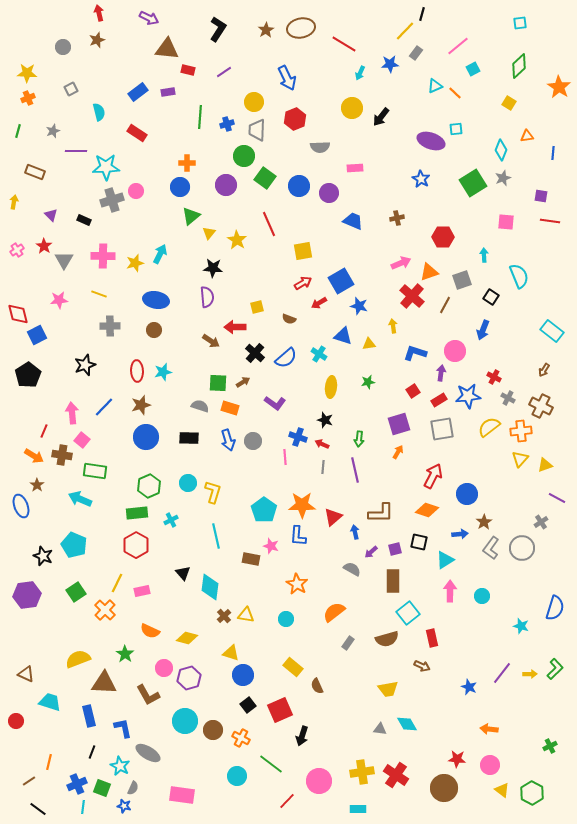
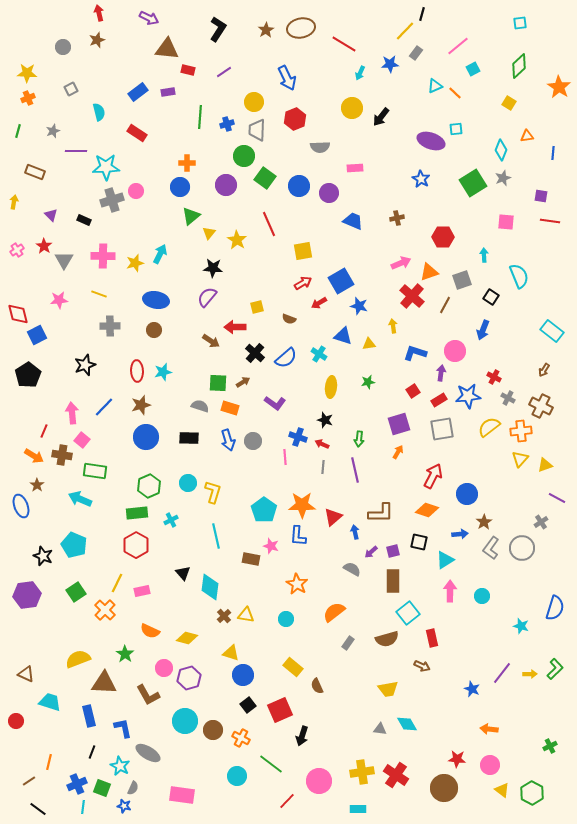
purple semicircle at (207, 297): rotated 135 degrees counterclockwise
purple square at (395, 549): moved 2 px left, 2 px down
blue star at (469, 687): moved 3 px right, 2 px down
